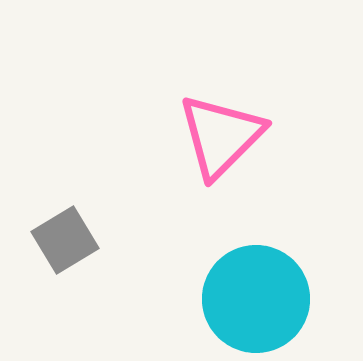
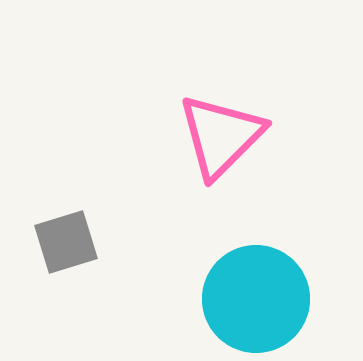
gray square: moved 1 px right, 2 px down; rotated 14 degrees clockwise
